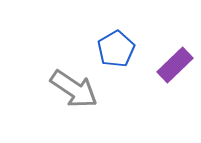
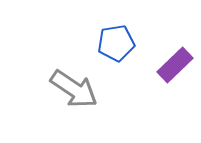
blue pentagon: moved 6 px up; rotated 21 degrees clockwise
